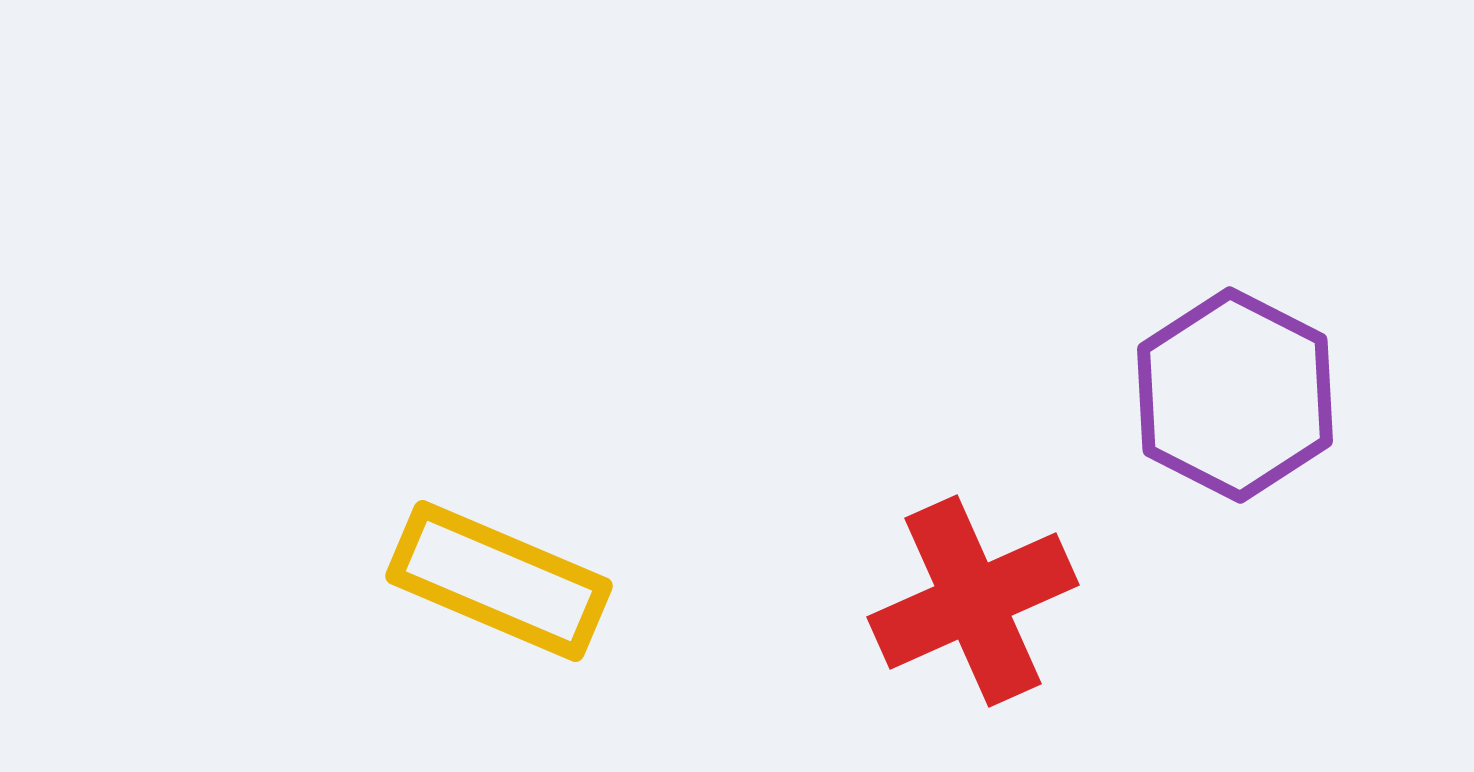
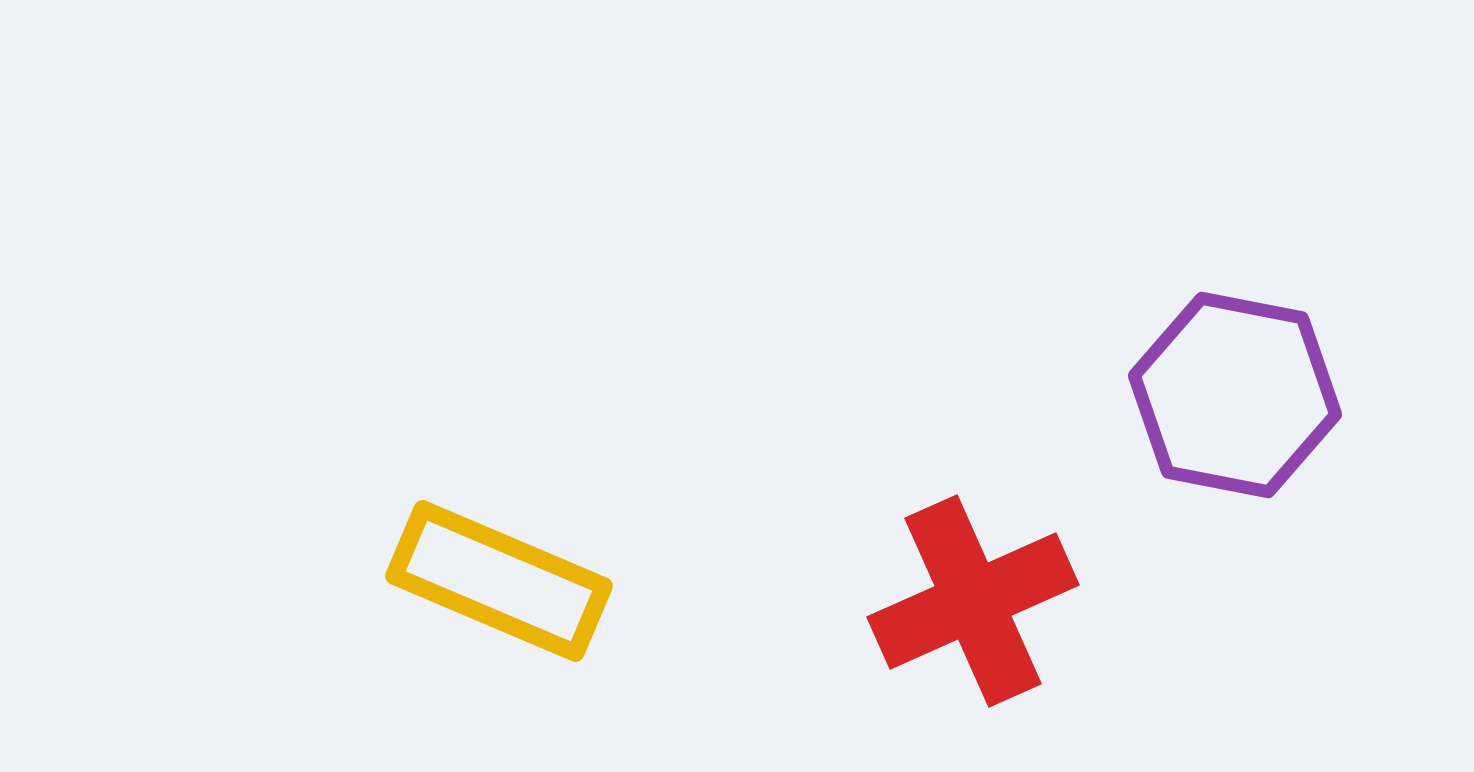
purple hexagon: rotated 16 degrees counterclockwise
